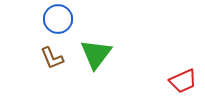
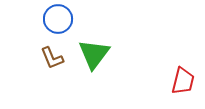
green triangle: moved 2 px left
red trapezoid: rotated 52 degrees counterclockwise
